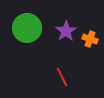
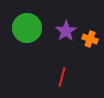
red line: rotated 42 degrees clockwise
